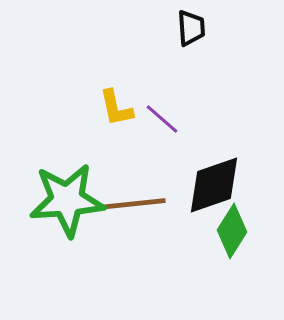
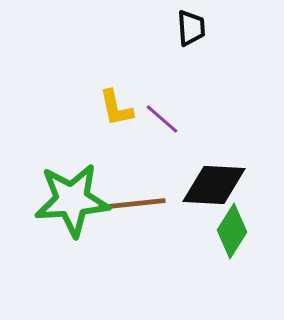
black diamond: rotated 22 degrees clockwise
green star: moved 5 px right
